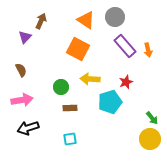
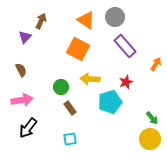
orange arrow: moved 8 px right, 14 px down; rotated 136 degrees counterclockwise
brown rectangle: rotated 56 degrees clockwise
black arrow: rotated 35 degrees counterclockwise
